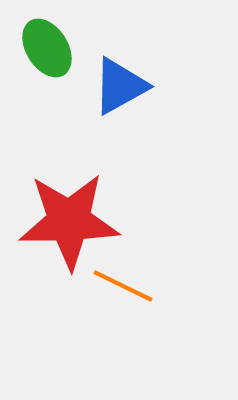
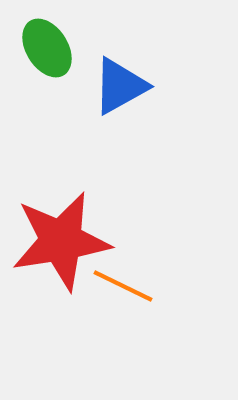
red star: moved 8 px left, 20 px down; rotated 8 degrees counterclockwise
